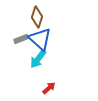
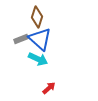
cyan arrow: rotated 102 degrees counterclockwise
